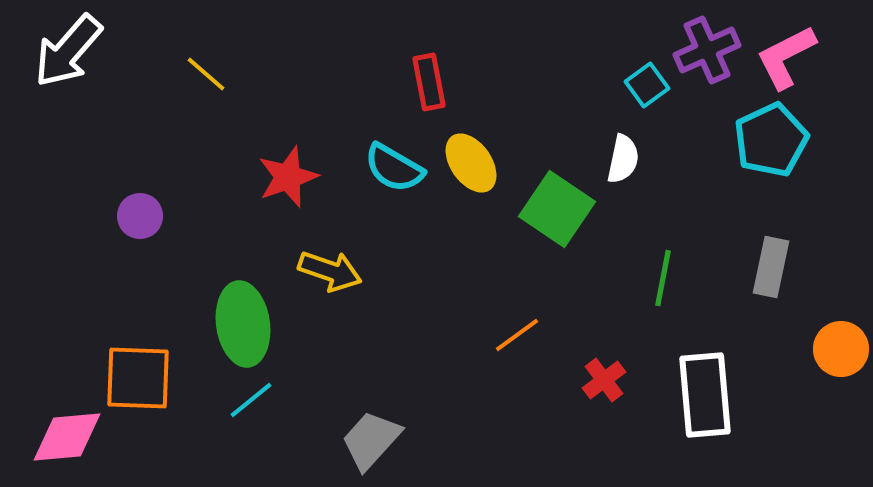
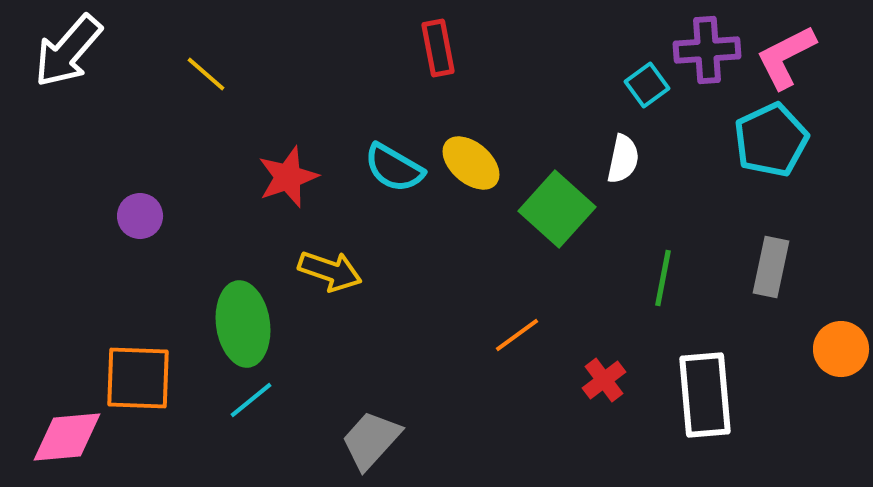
purple cross: rotated 20 degrees clockwise
red rectangle: moved 9 px right, 34 px up
yellow ellipse: rotated 14 degrees counterclockwise
green square: rotated 8 degrees clockwise
